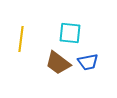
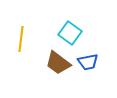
cyan square: rotated 30 degrees clockwise
